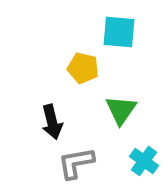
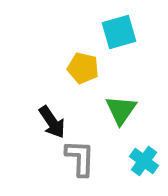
cyan square: rotated 21 degrees counterclockwise
black arrow: rotated 20 degrees counterclockwise
gray L-shape: moved 4 px right, 5 px up; rotated 102 degrees clockwise
